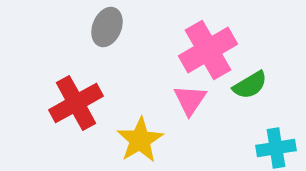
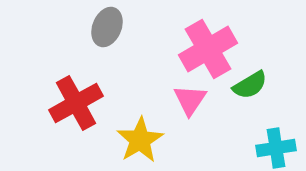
pink cross: moved 1 px up
